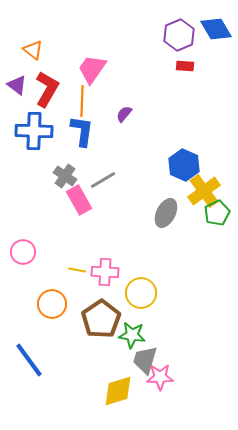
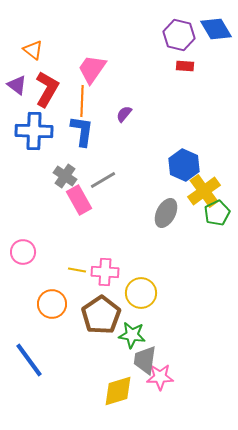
purple hexagon: rotated 24 degrees counterclockwise
brown pentagon: moved 4 px up
gray trapezoid: rotated 8 degrees counterclockwise
